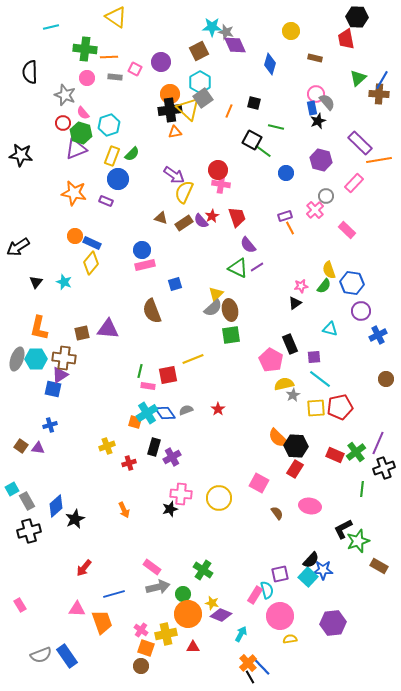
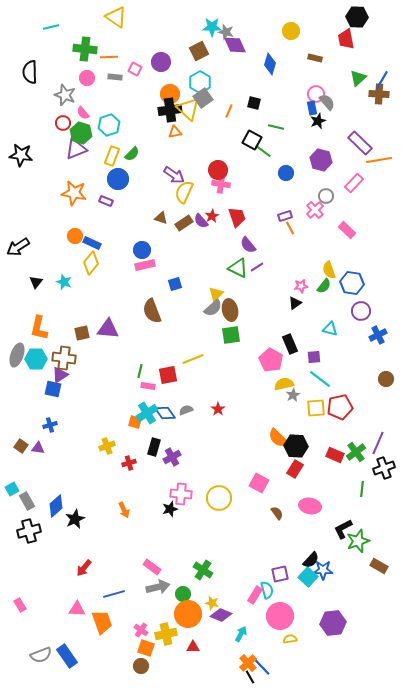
gray ellipse at (17, 359): moved 4 px up
